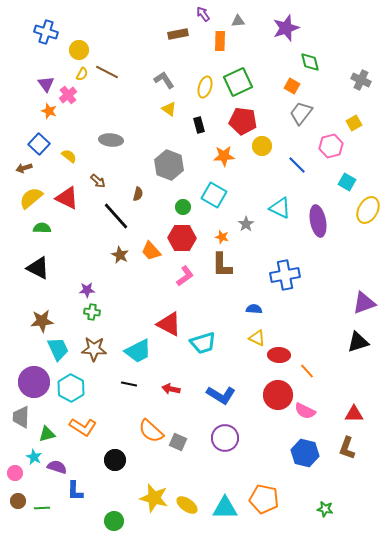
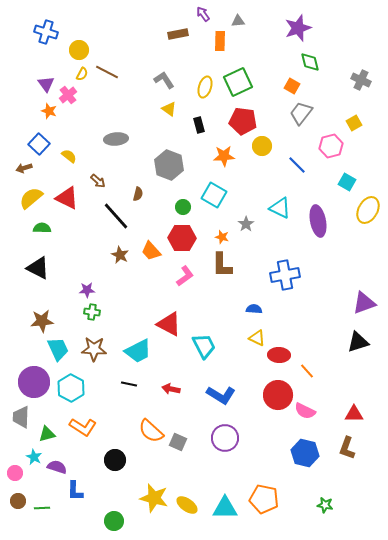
purple star at (286, 28): moved 12 px right
gray ellipse at (111, 140): moved 5 px right, 1 px up; rotated 10 degrees counterclockwise
cyan trapezoid at (203, 343): moved 1 px right, 3 px down; rotated 100 degrees counterclockwise
green star at (325, 509): moved 4 px up
